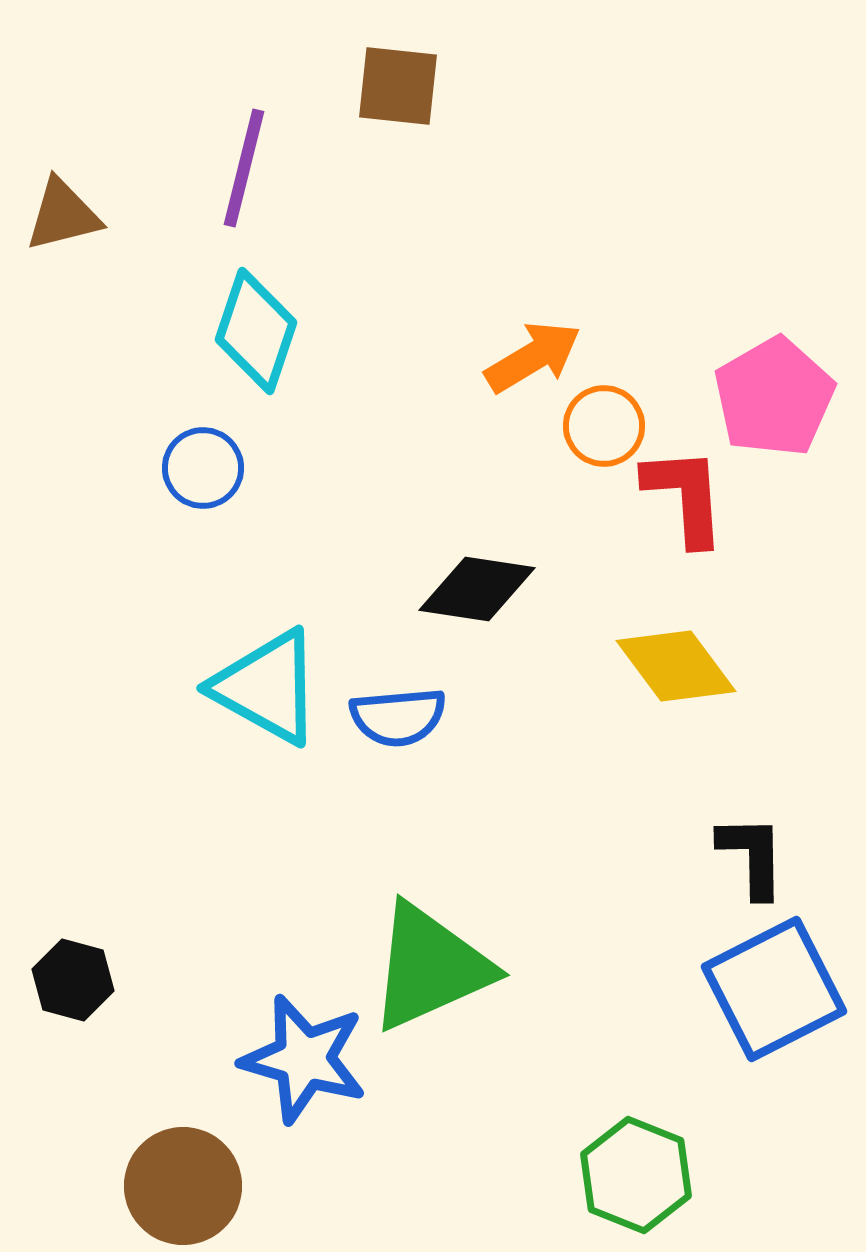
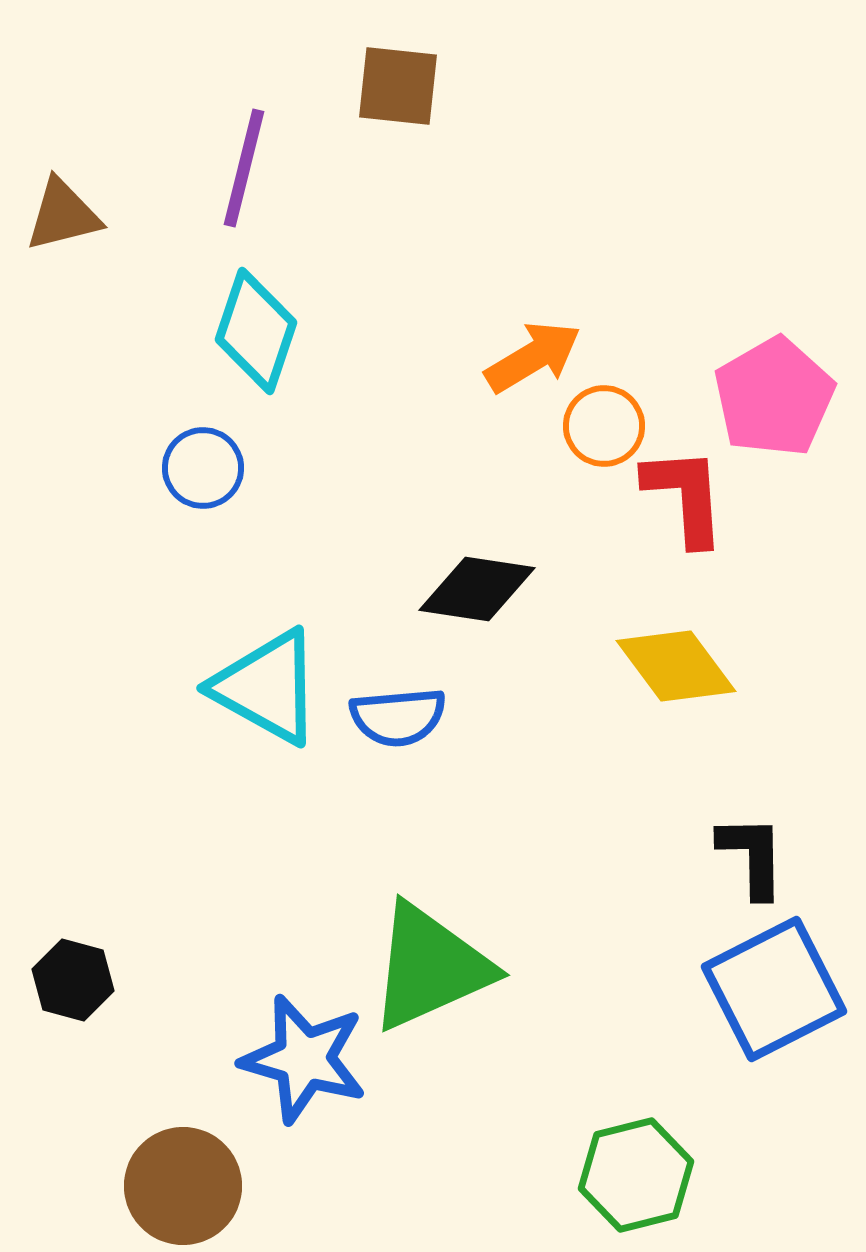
green hexagon: rotated 24 degrees clockwise
